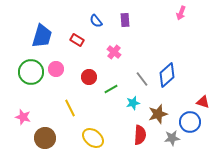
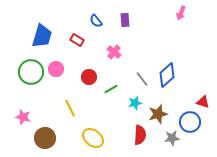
cyan star: moved 2 px right
